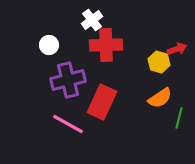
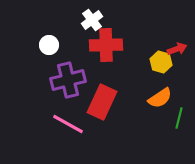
yellow hexagon: moved 2 px right
